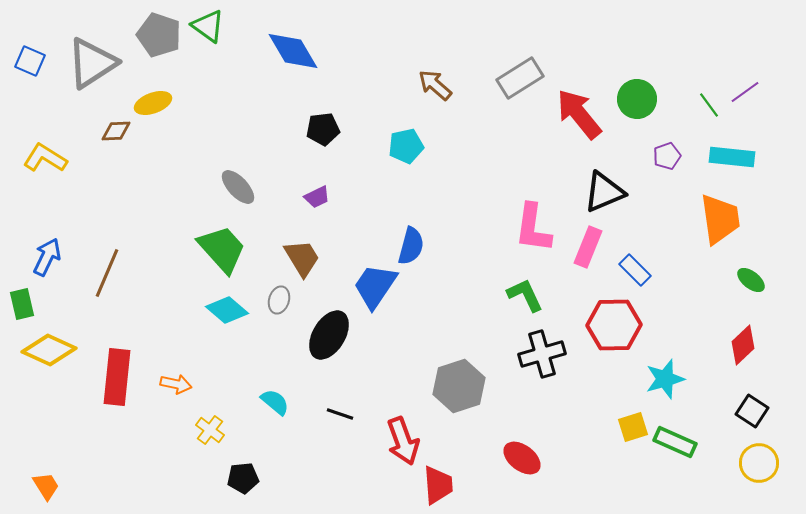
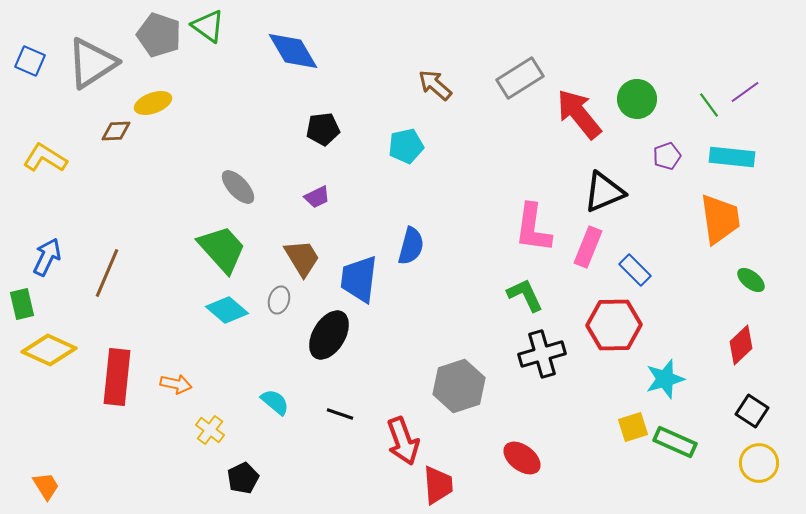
blue trapezoid at (375, 286): moved 16 px left, 7 px up; rotated 27 degrees counterclockwise
red diamond at (743, 345): moved 2 px left
black pentagon at (243, 478): rotated 20 degrees counterclockwise
